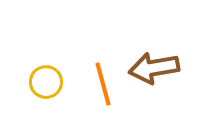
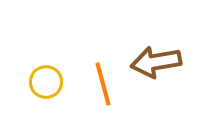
brown arrow: moved 2 px right, 6 px up
